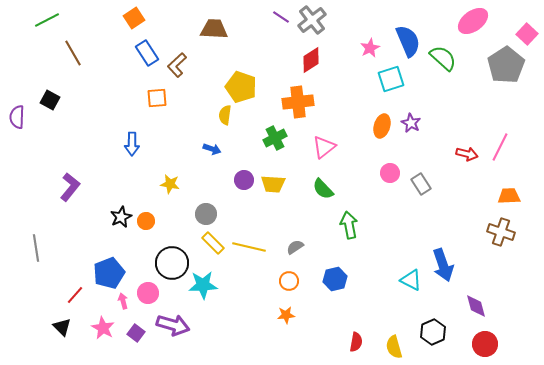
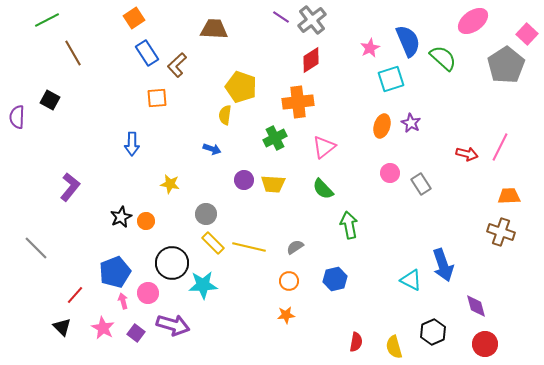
gray line at (36, 248): rotated 36 degrees counterclockwise
blue pentagon at (109, 273): moved 6 px right, 1 px up
